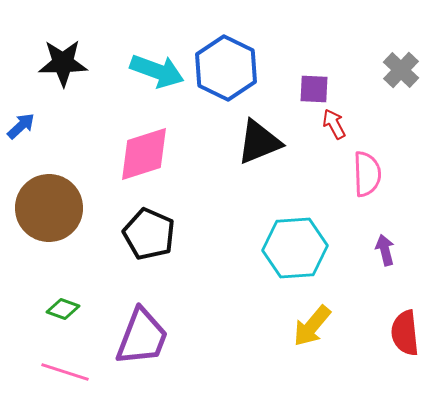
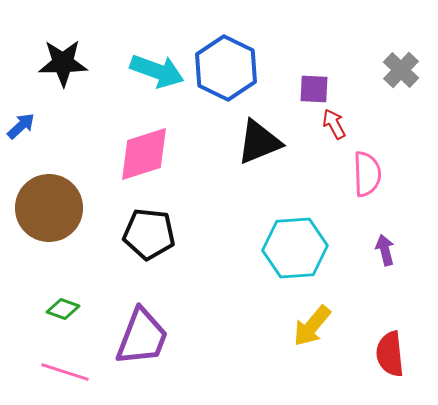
black pentagon: rotated 18 degrees counterclockwise
red semicircle: moved 15 px left, 21 px down
